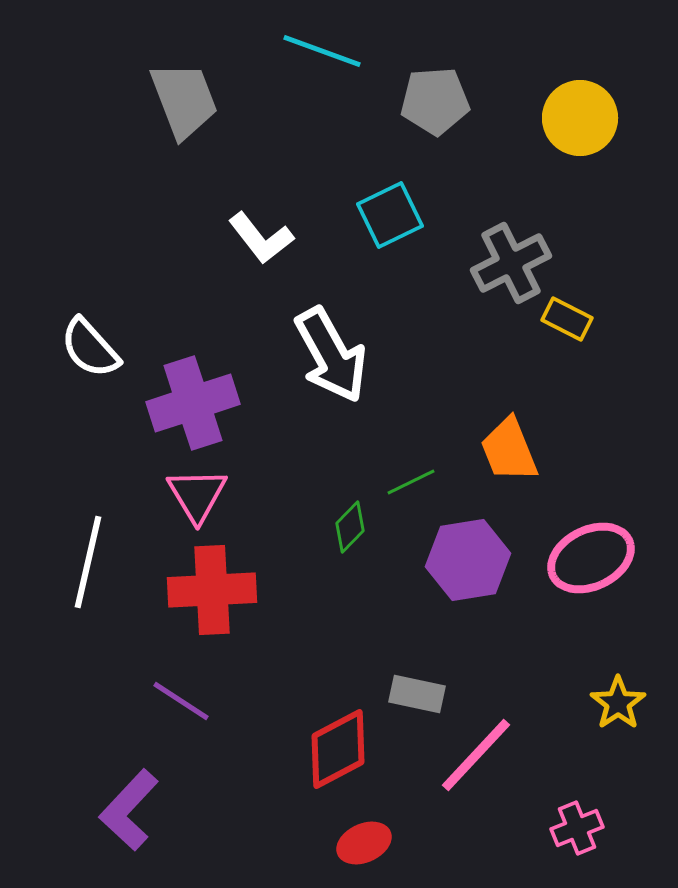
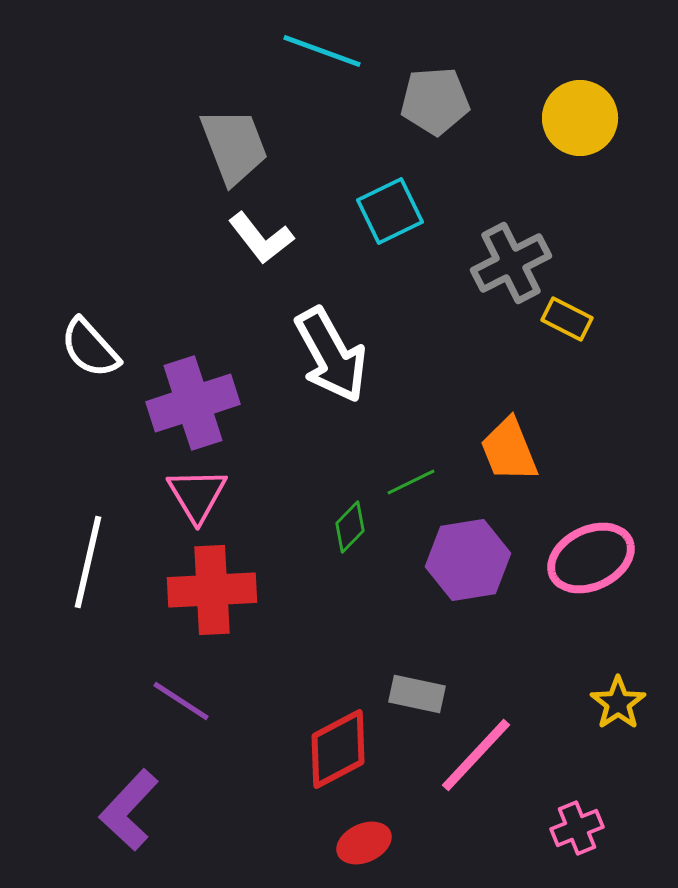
gray trapezoid: moved 50 px right, 46 px down
cyan square: moved 4 px up
